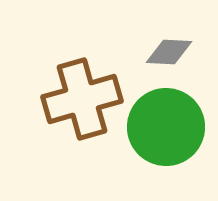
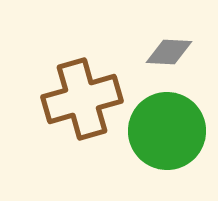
green circle: moved 1 px right, 4 px down
